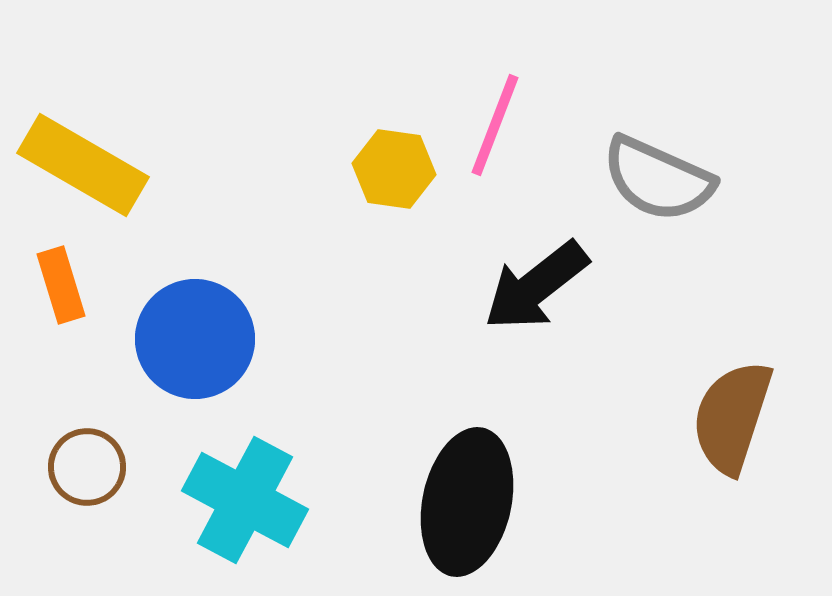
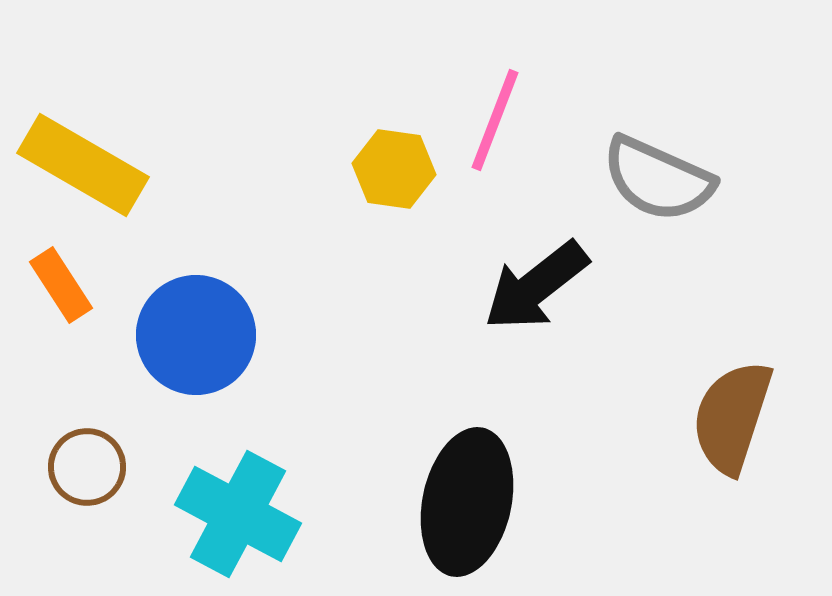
pink line: moved 5 px up
orange rectangle: rotated 16 degrees counterclockwise
blue circle: moved 1 px right, 4 px up
cyan cross: moved 7 px left, 14 px down
